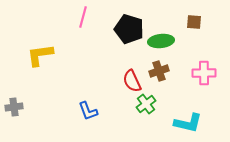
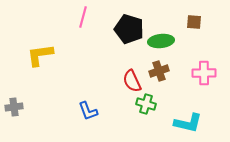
green cross: rotated 36 degrees counterclockwise
